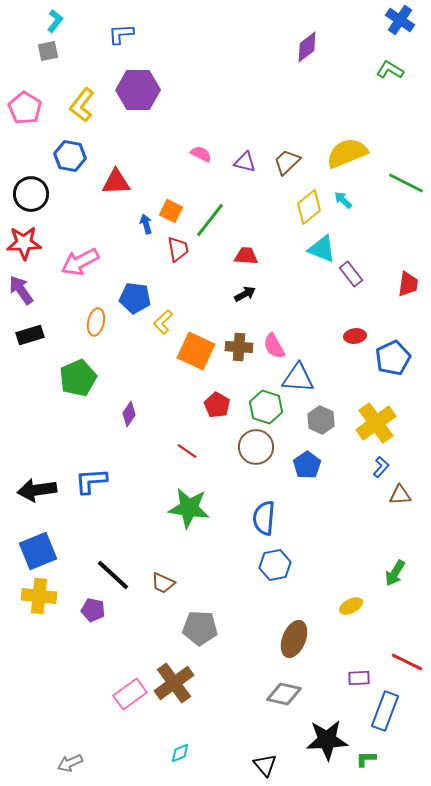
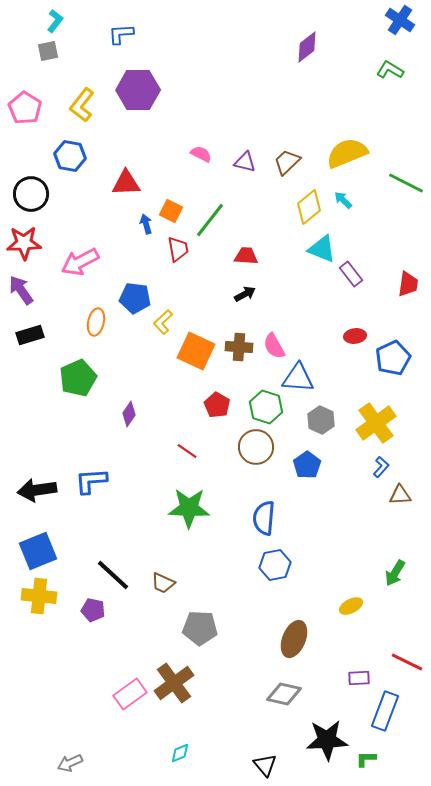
red triangle at (116, 182): moved 10 px right, 1 px down
green star at (189, 508): rotated 6 degrees counterclockwise
